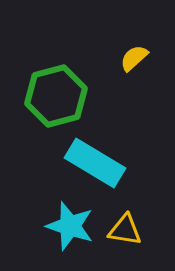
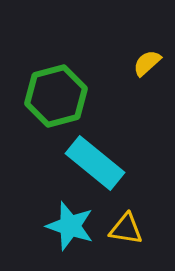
yellow semicircle: moved 13 px right, 5 px down
cyan rectangle: rotated 8 degrees clockwise
yellow triangle: moved 1 px right, 1 px up
